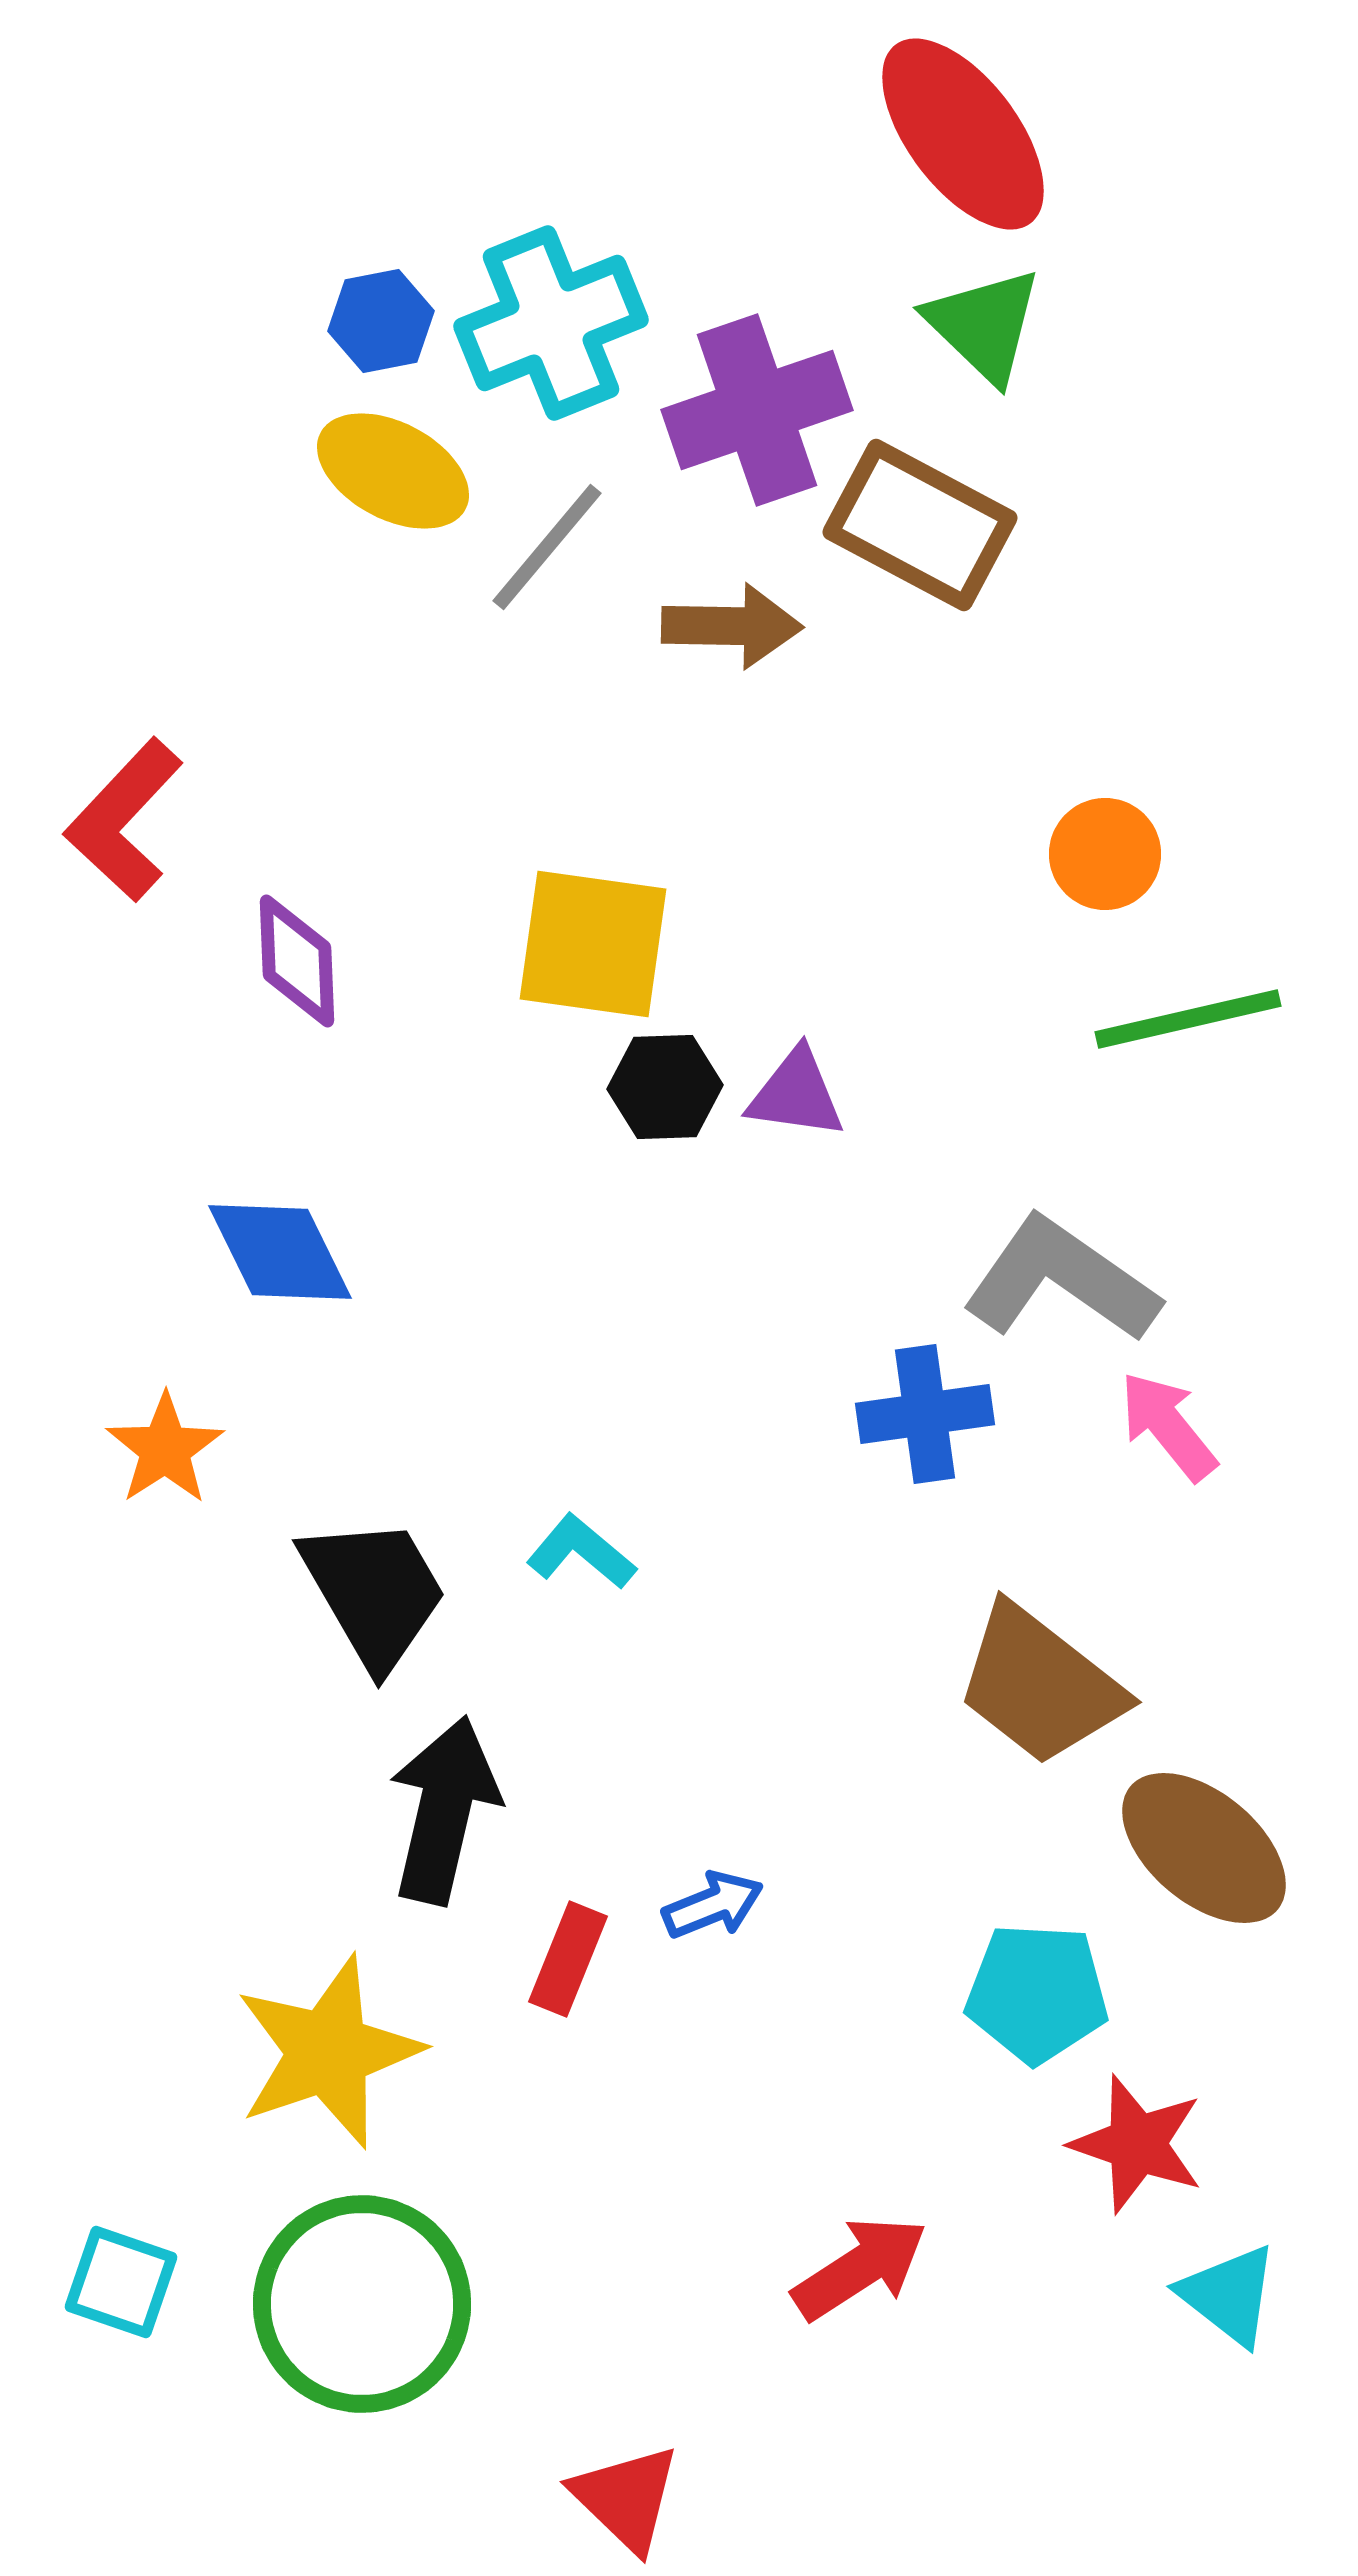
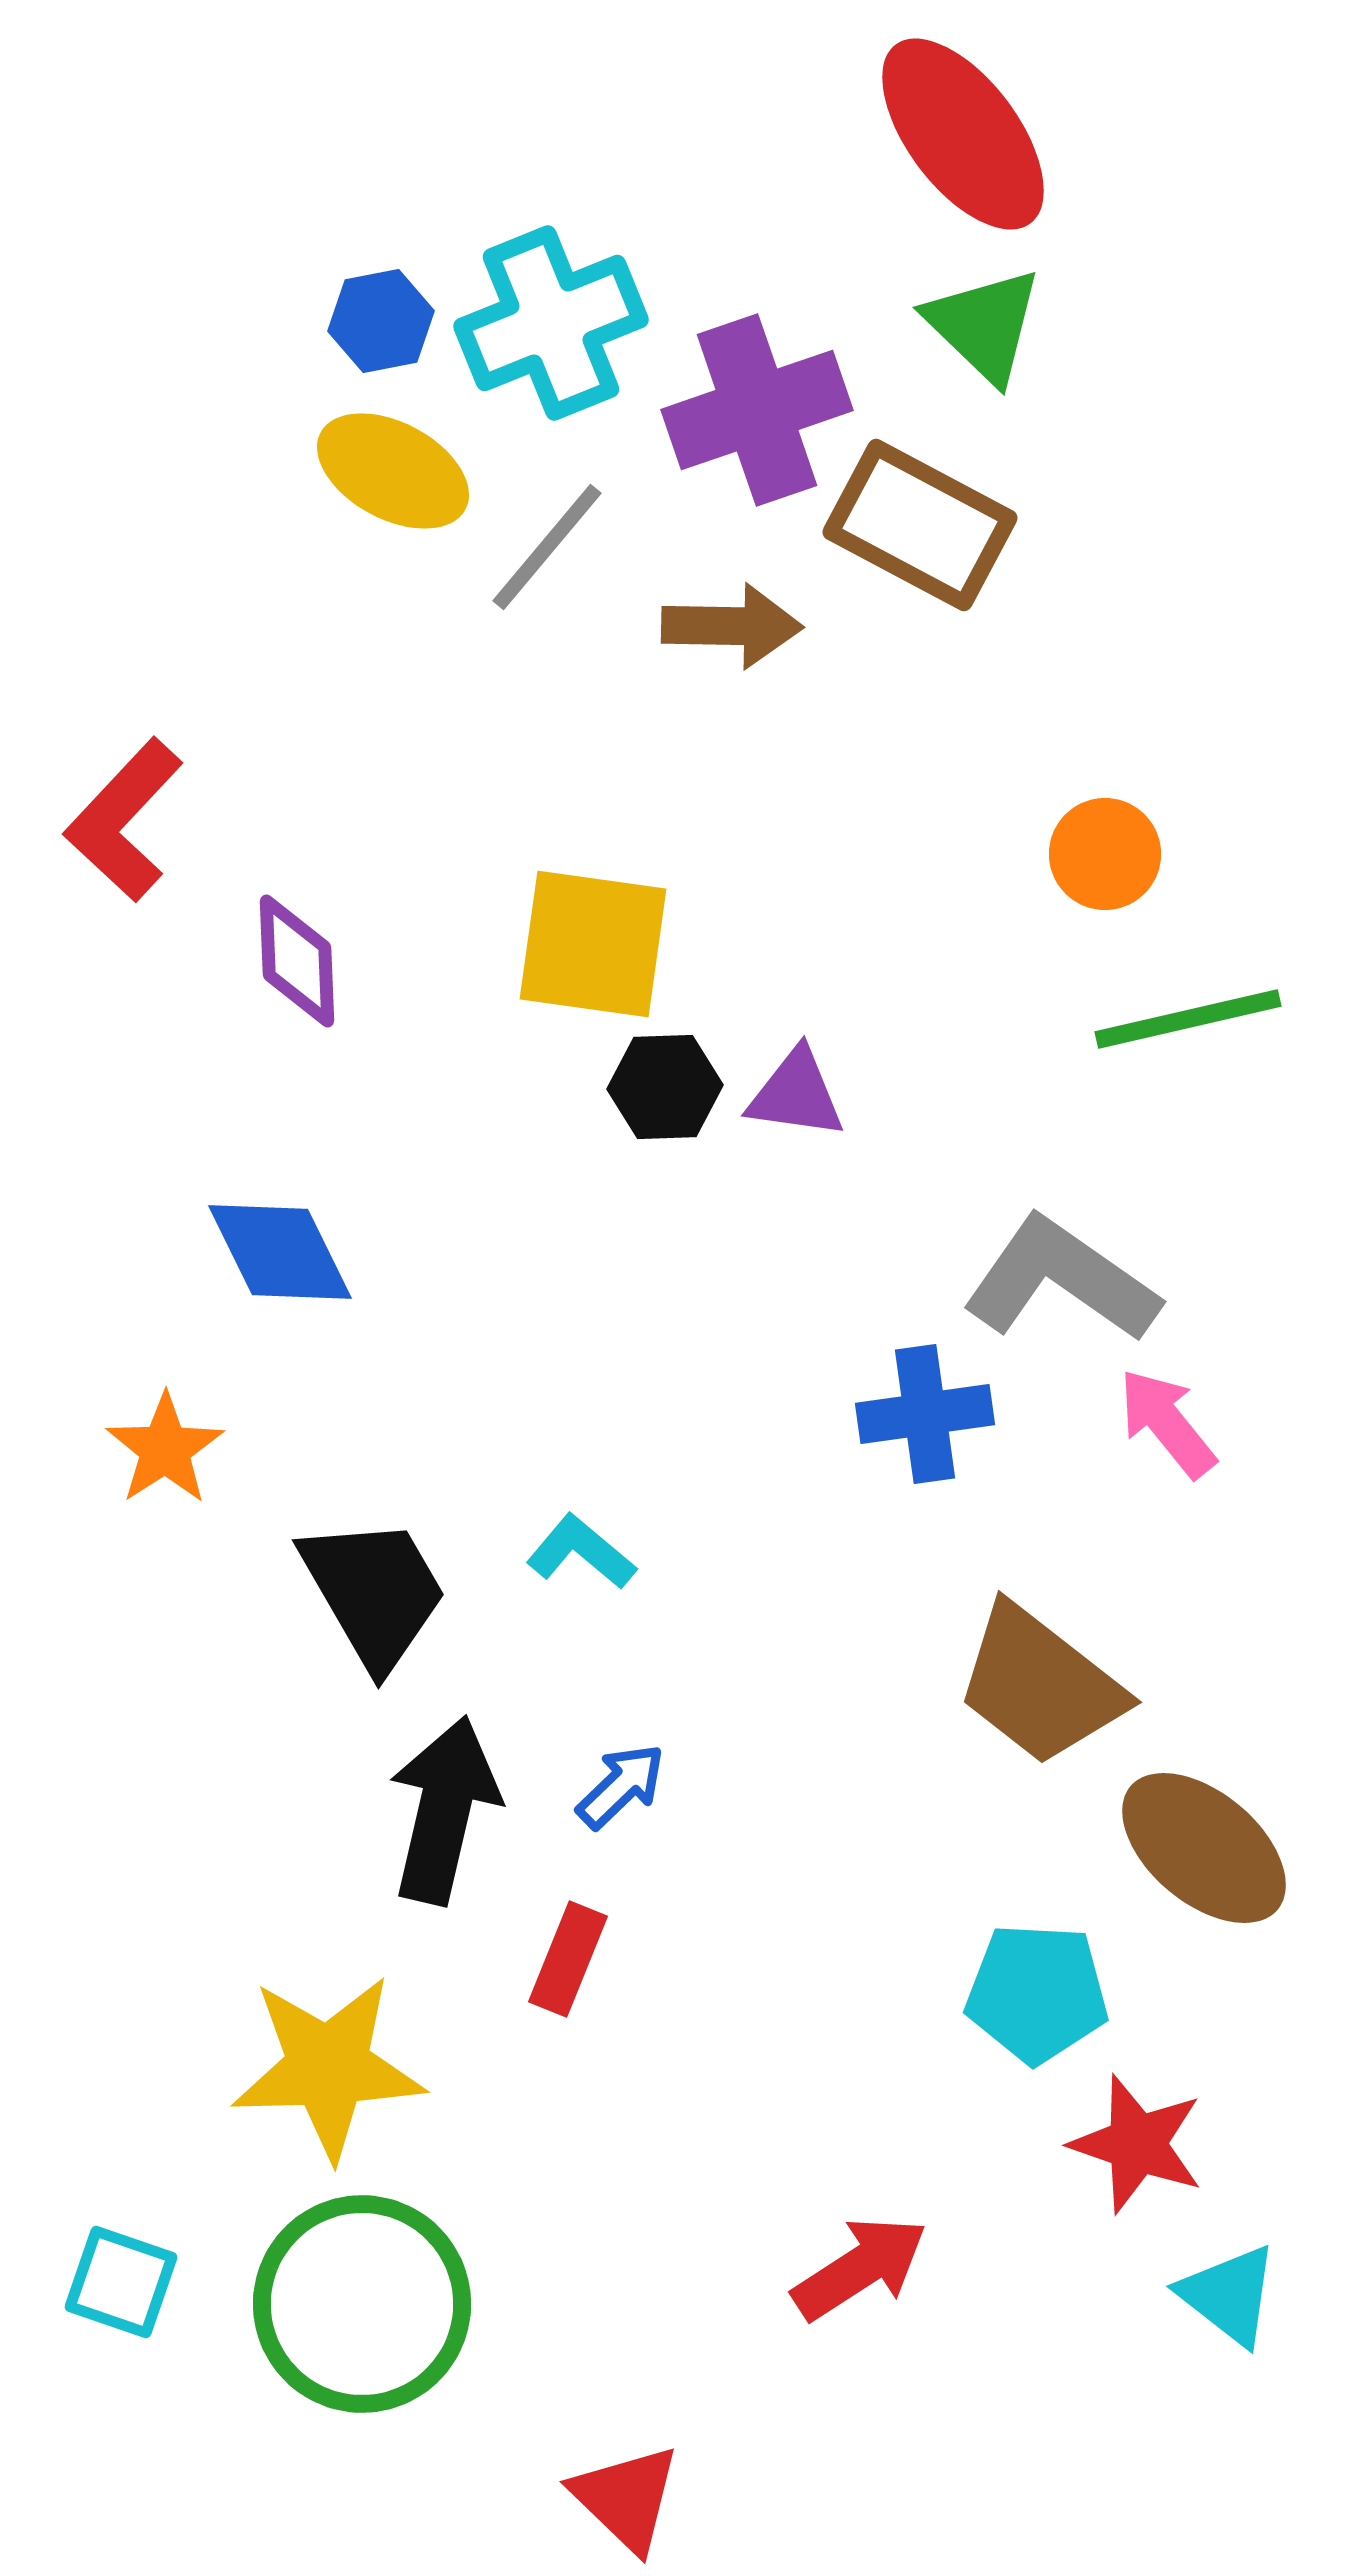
pink arrow: moved 1 px left, 3 px up
blue arrow: moved 92 px left, 119 px up; rotated 22 degrees counterclockwise
yellow star: moved 15 px down; rotated 17 degrees clockwise
